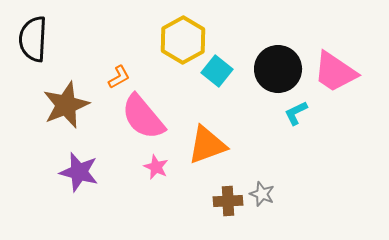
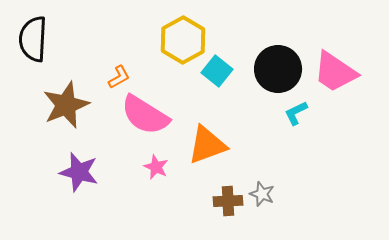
pink semicircle: moved 2 px right, 2 px up; rotated 18 degrees counterclockwise
